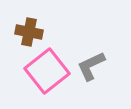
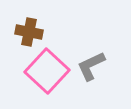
pink square: rotated 9 degrees counterclockwise
